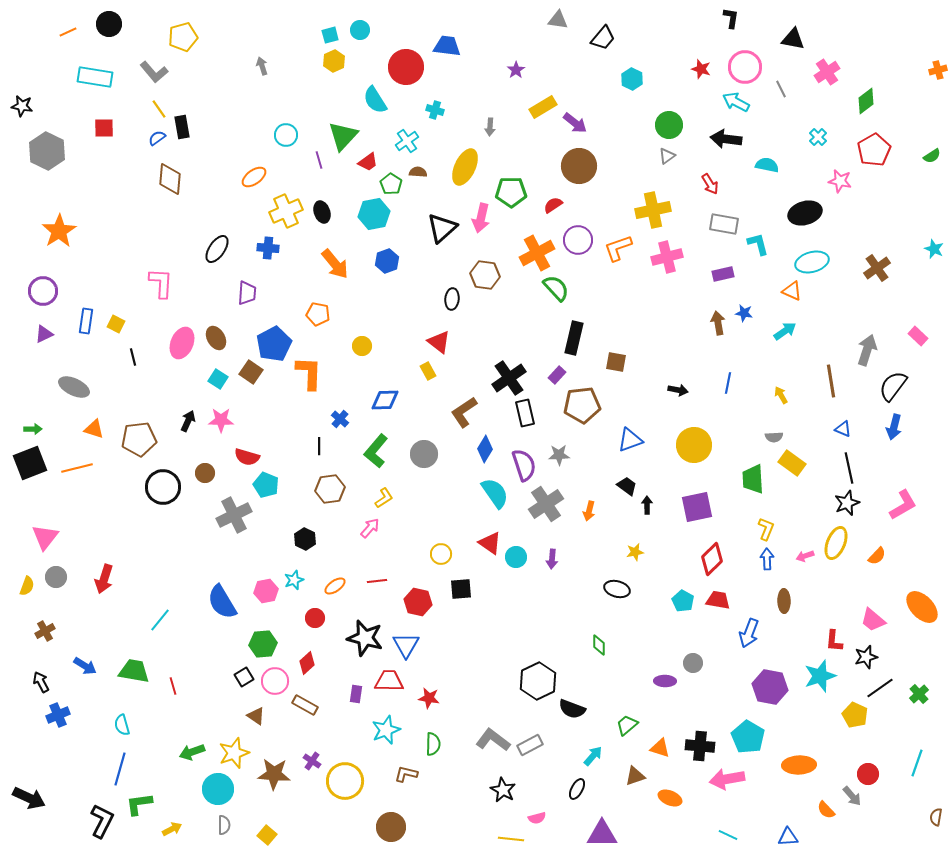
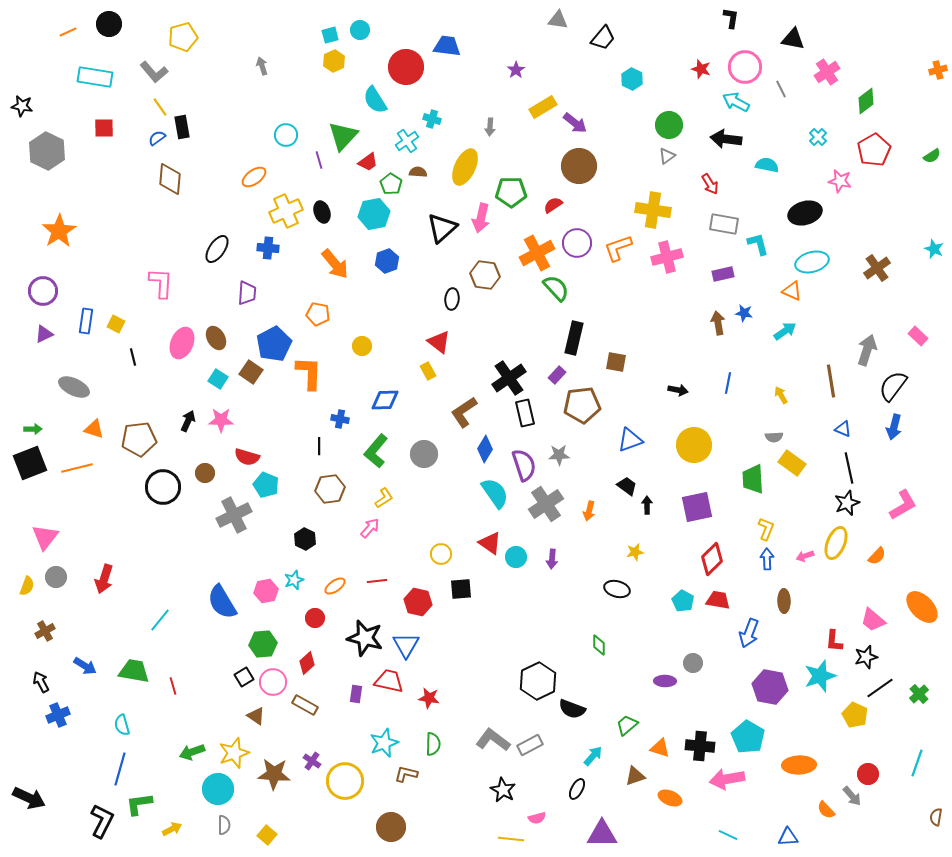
yellow line at (159, 109): moved 1 px right, 2 px up
cyan cross at (435, 110): moved 3 px left, 9 px down
yellow cross at (653, 210): rotated 20 degrees clockwise
purple circle at (578, 240): moved 1 px left, 3 px down
blue cross at (340, 419): rotated 30 degrees counterclockwise
pink circle at (275, 681): moved 2 px left, 1 px down
red trapezoid at (389, 681): rotated 12 degrees clockwise
cyan star at (386, 730): moved 2 px left, 13 px down
